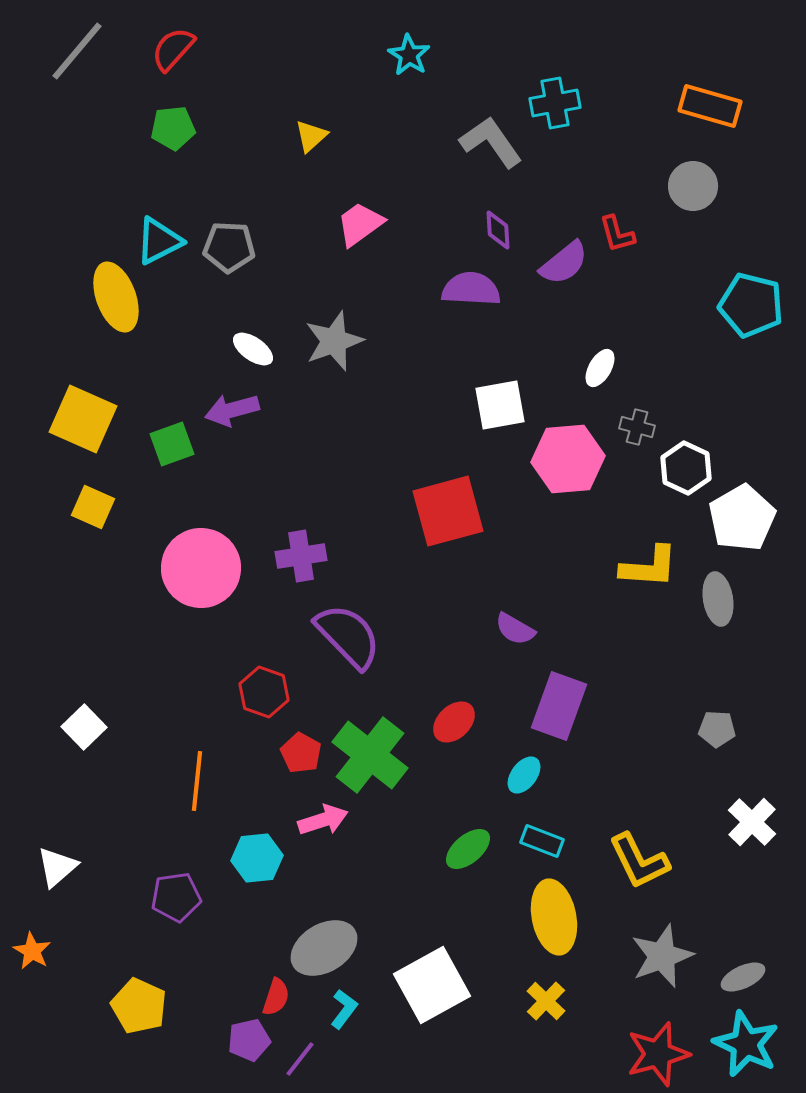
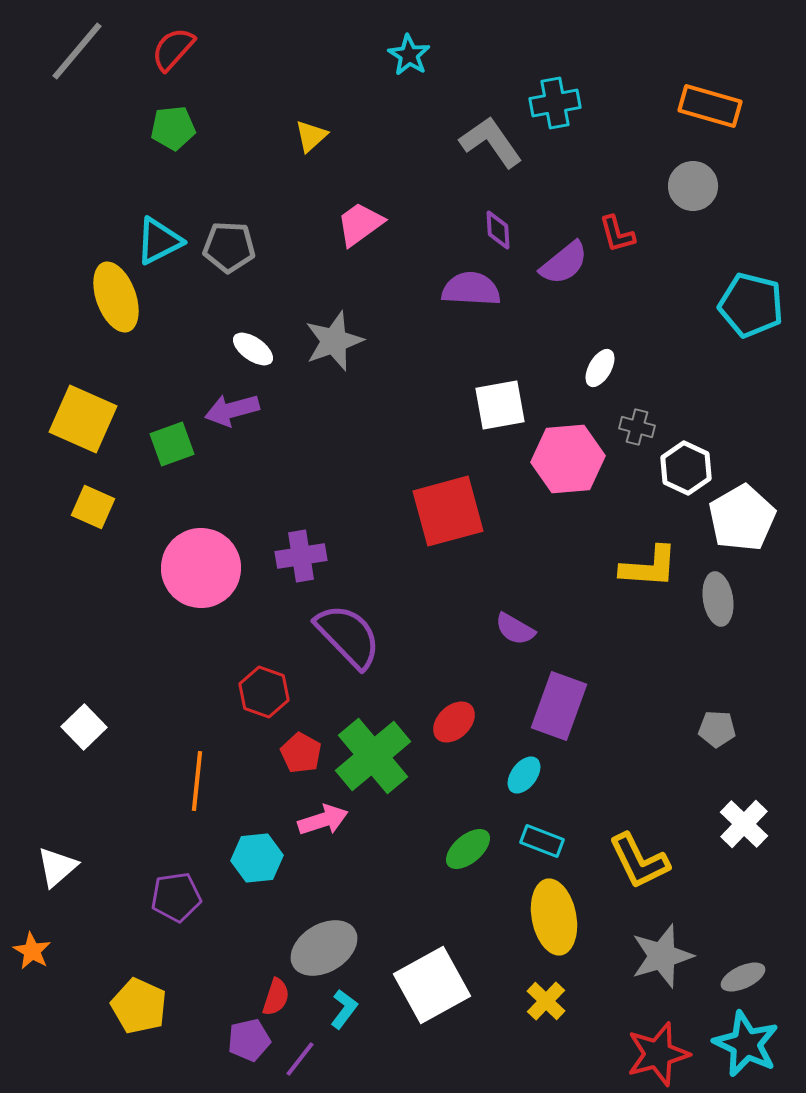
green cross at (370, 755): moved 3 px right, 1 px down; rotated 12 degrees clockwise
white cross at (752, 822): moved 8 px left, 2 px down
gray star at (662, 956): rotated 4 degrees clockwise
